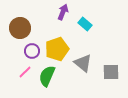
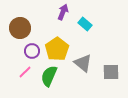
yellow pentagon: rotated 15 degrees counterclockwise
green semicircle: moved 2 px right
